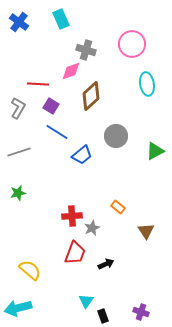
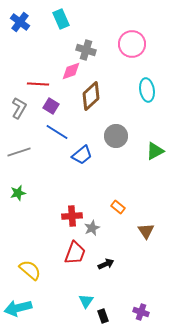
blue cross: moved 1 px right
cyan ellipse: moved 6 px down
gray L-shape: moved 1 px right
